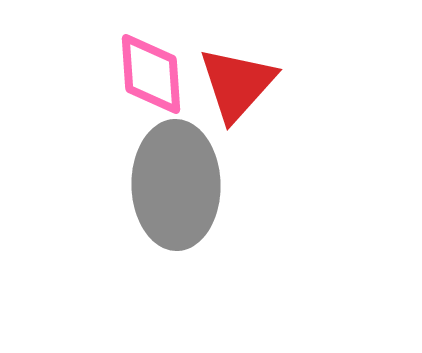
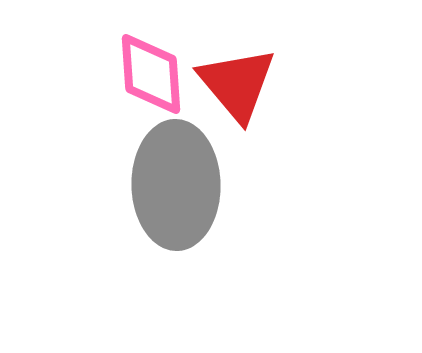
red triangle: rotated 22 degrees counterclockwise
